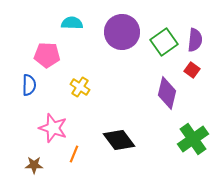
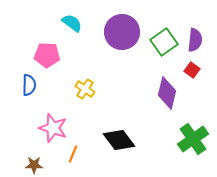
cyan semicircle: rotated 35 degrees clockwise
yellow cross: moved 5 px right, 2 px down
orange line: moved 1 px left
